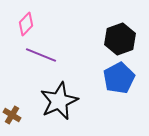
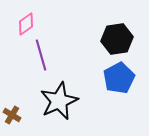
pink diamond: rotated 10 degrees clockwise
black hexagon: moved 3 px left; rotated 12 degrees clockwise
purple line: rotated 52 degrees clockwise
